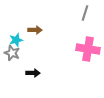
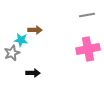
gray line: moved 2 px right, 2 px down; rotated 63 degrees clockwise
cyan star: moved 5 px right; rotated 24 degrees clockwise
pink cross: rotated 20 degrees counterclockwise
gray star: rotated 28 degrees clockwise
